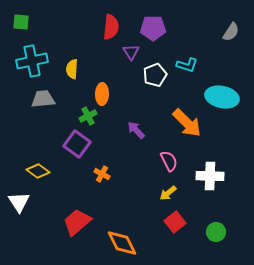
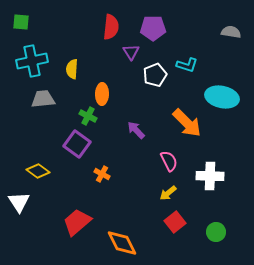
gray semicircle: rotated 114 degrees counterclockwise
green cross: rotated 36 degrees counterclockwise
